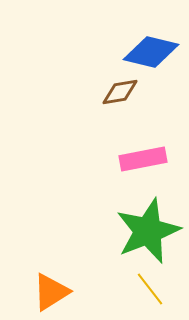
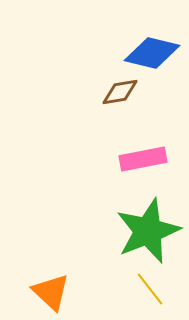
blue diamond: moved 1 px right, 1 px down
orange triangle: rotated 45 degrees counterclockwise
